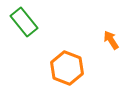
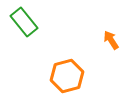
orange hexagon: moved 8 px down; rotated 24 degrees clockwise
